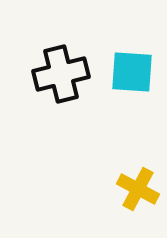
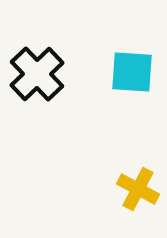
black cross: moved 24 px left; rotated 30 degrees counterclockwise
